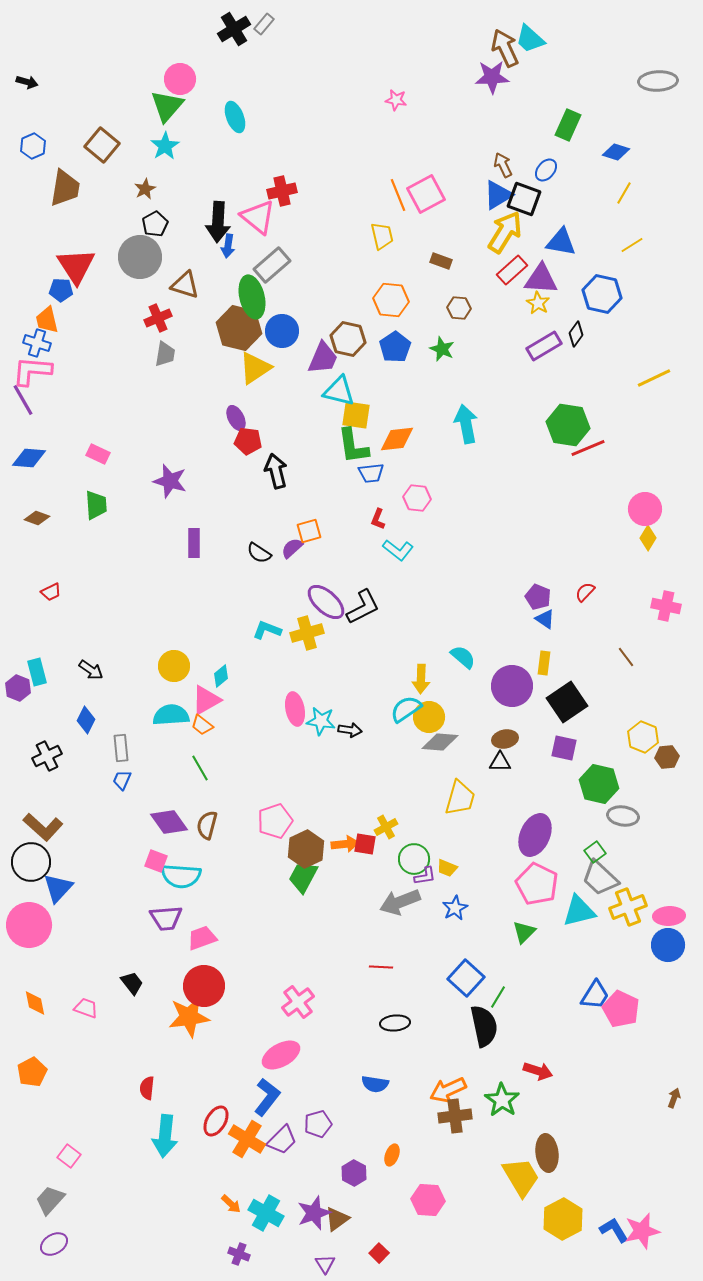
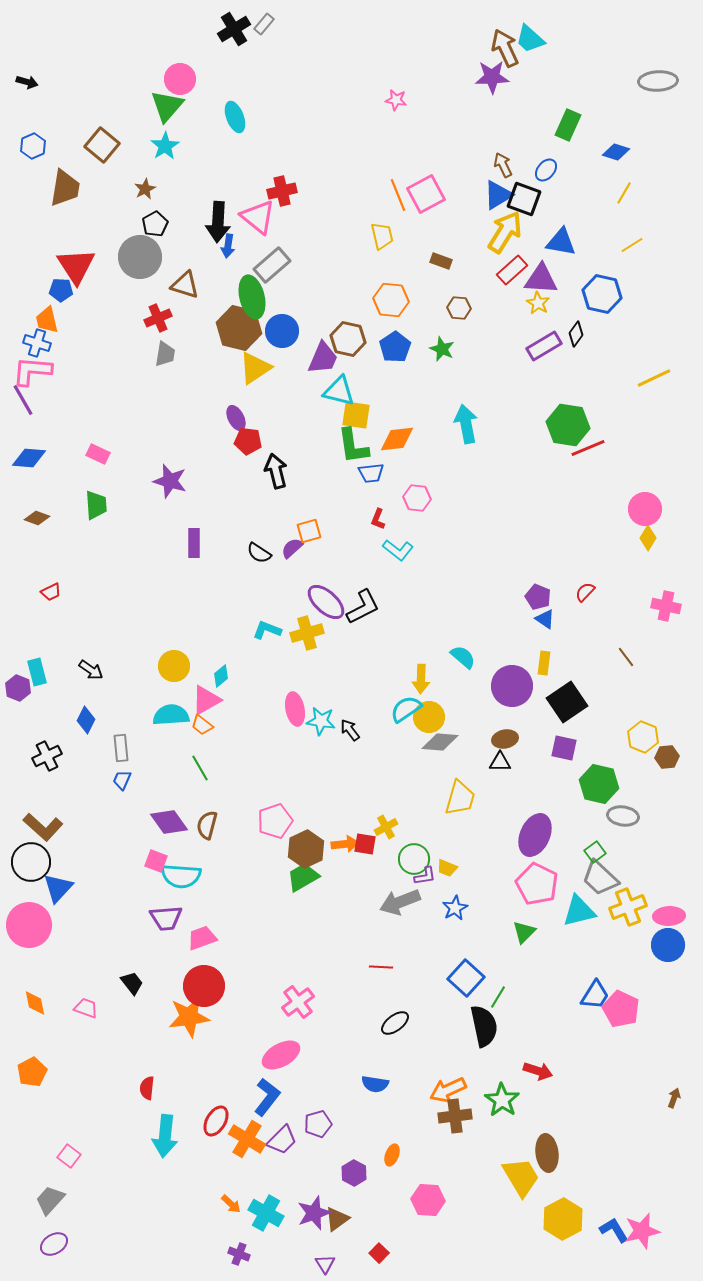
black arrow at (350, 730): rotated 135 degrees counterclockwise
green trapezoid at (303, 877): rotated 32 degrees clockwise
black ellipse at (395, 1023): rotated 32 degrees counterclockwise
